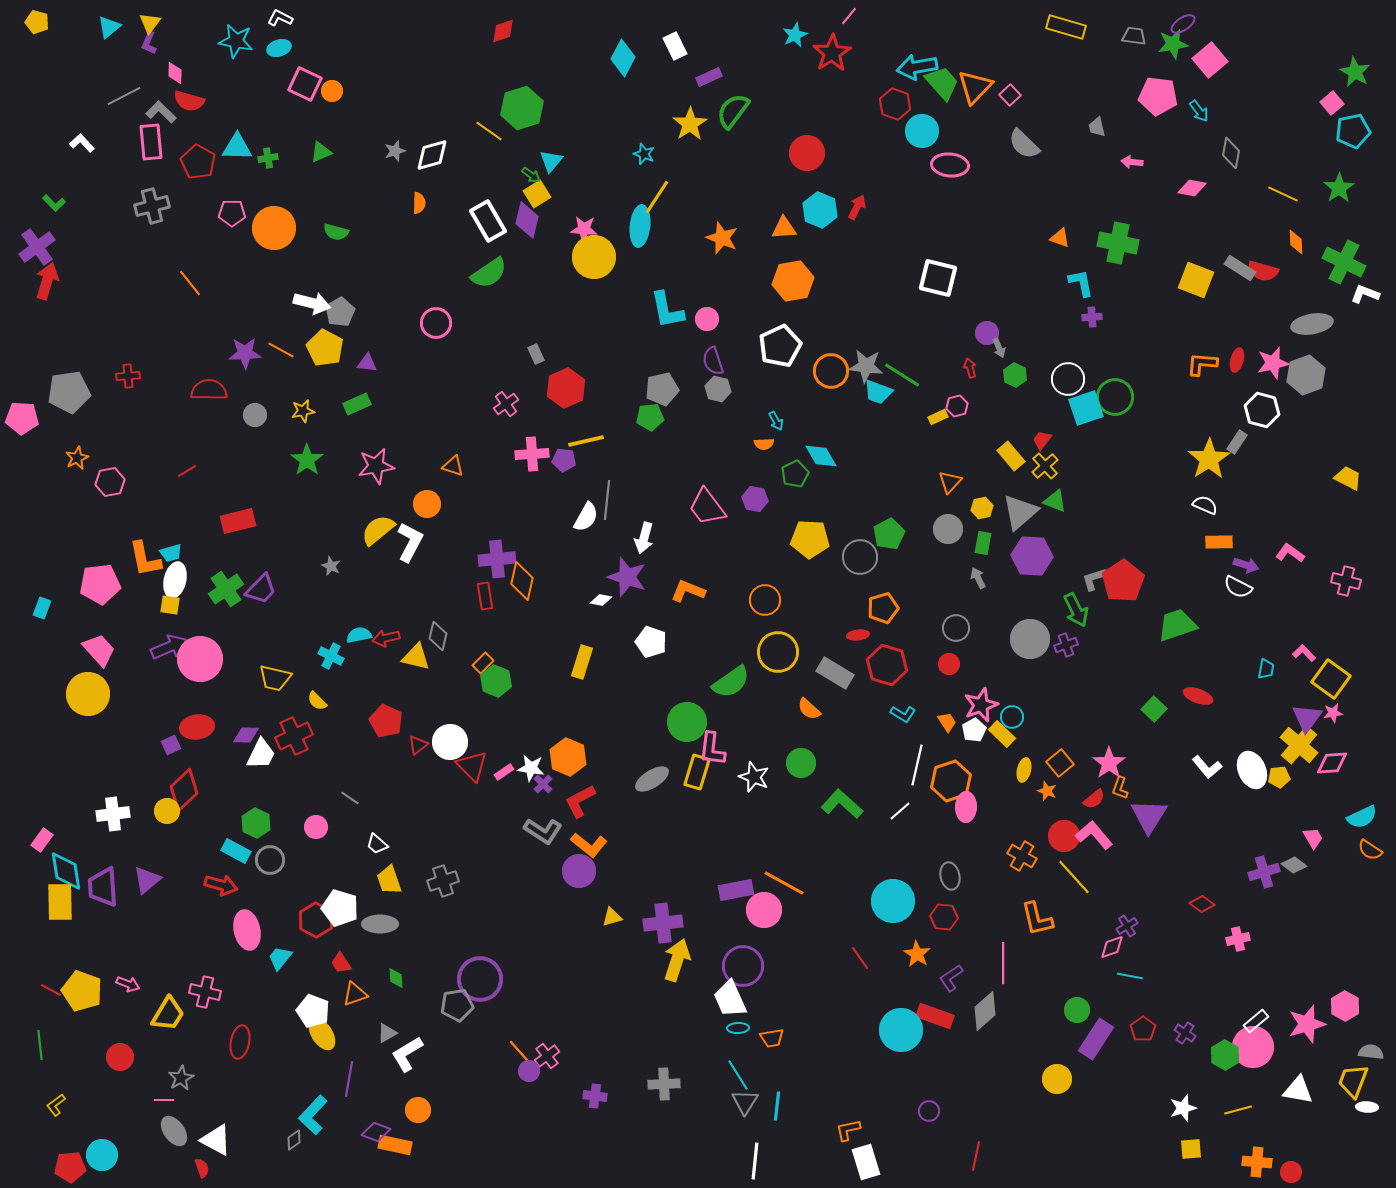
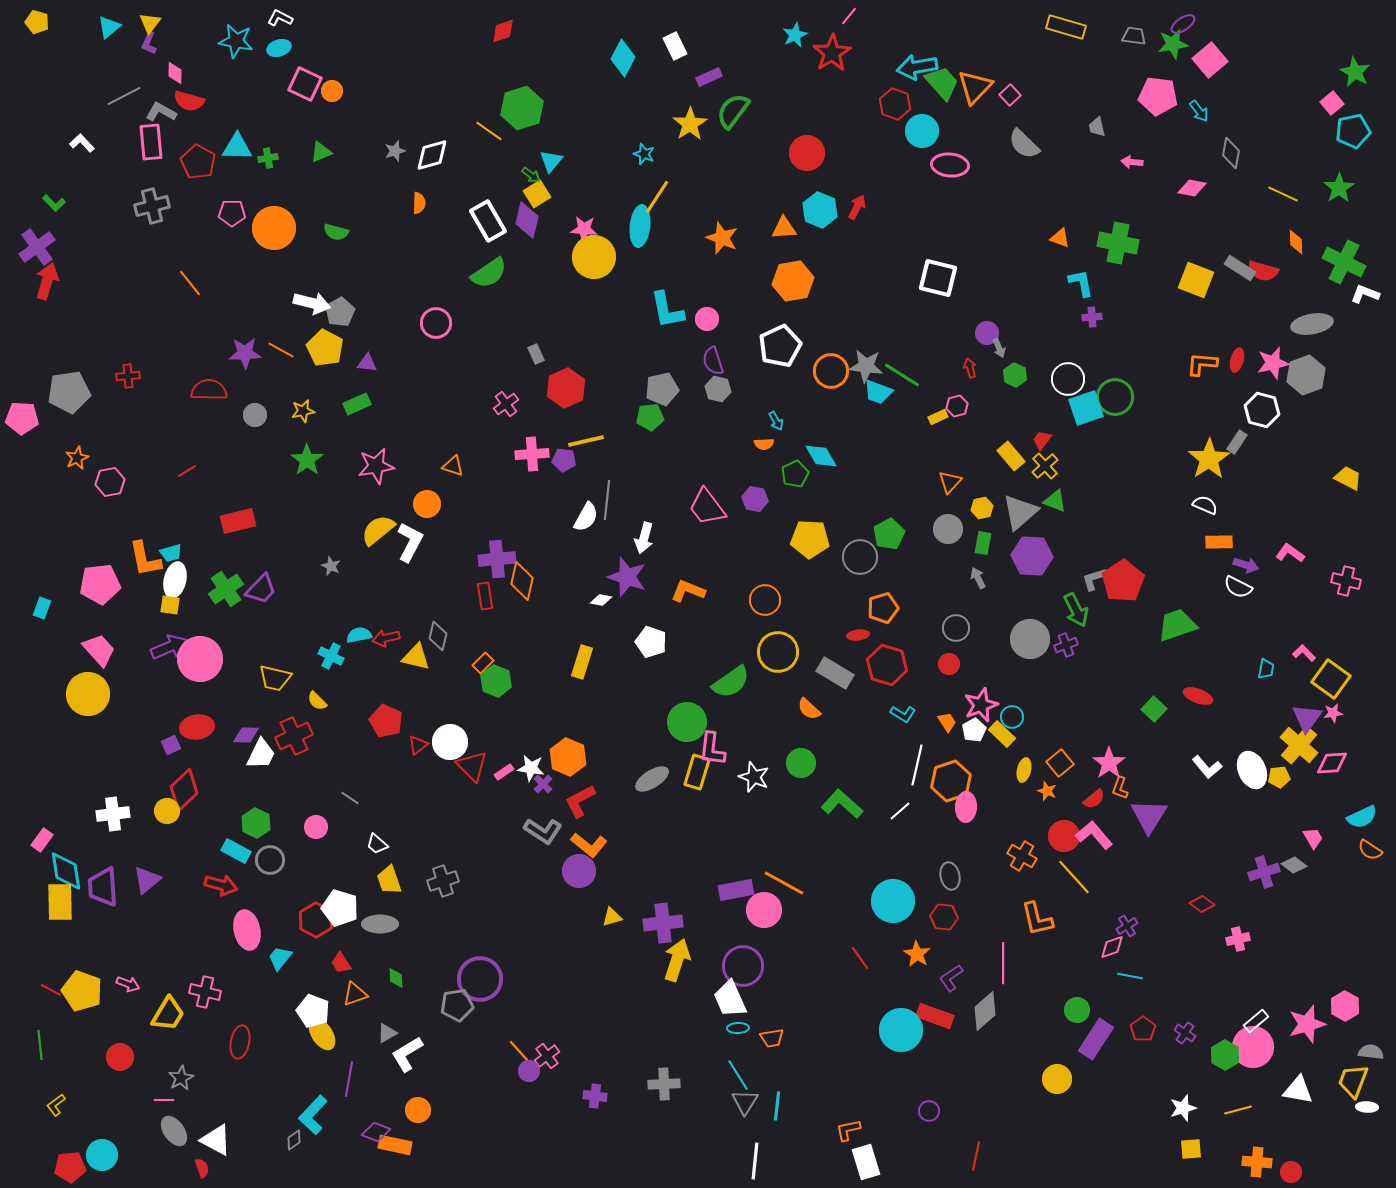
gray L-shape at (161, 112): rotated 16 degrees counterclockwise
